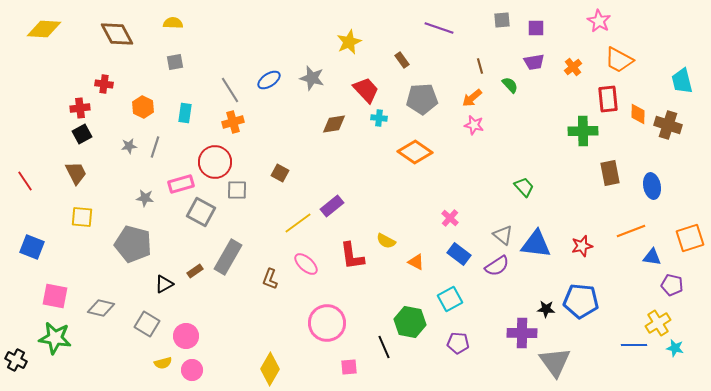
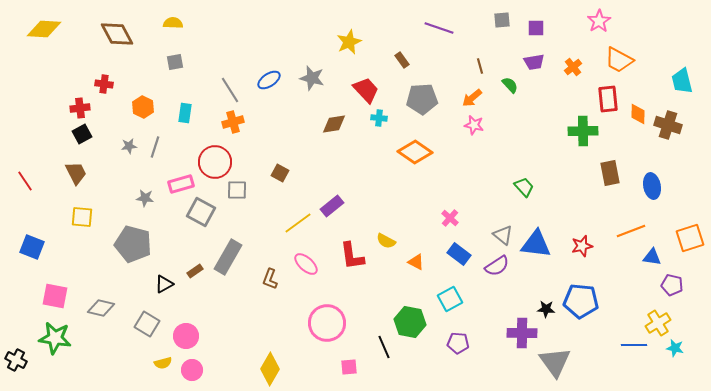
pink star at (599, 21): rotated 10 degrees clockwise
